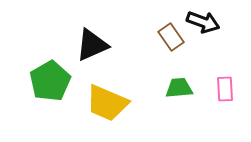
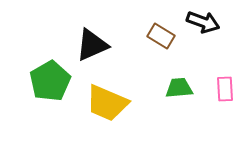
brown rectangle: moved 10 px left, 1 px up; rotated 24 degrees counterclockwise
